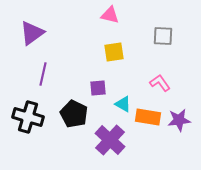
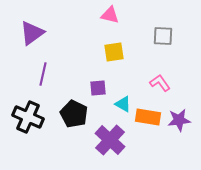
black cross: rotated 8 degrees clockwise
